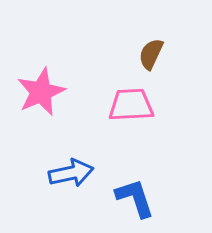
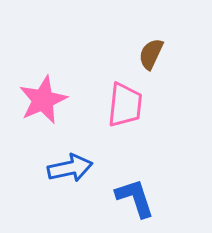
pink star: moved 2 px right, 8 px down
pink trapezoid: moved 6 px left; rotated 99 degrees clockwise
blue arrow: moved 1 px left, 5 px up
